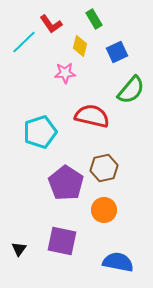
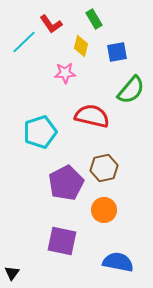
yellow diamond: moved 1 px right
blue square: rotated 15 degrees clockwise
purple pentagon: rotated 12 degrees clockwise
black triangle: moved 7 px left, 24 px down
